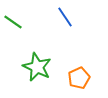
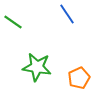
blue line: moved 2 px right, 3 px up
green star: rotated 16 degrees counterclockwise
